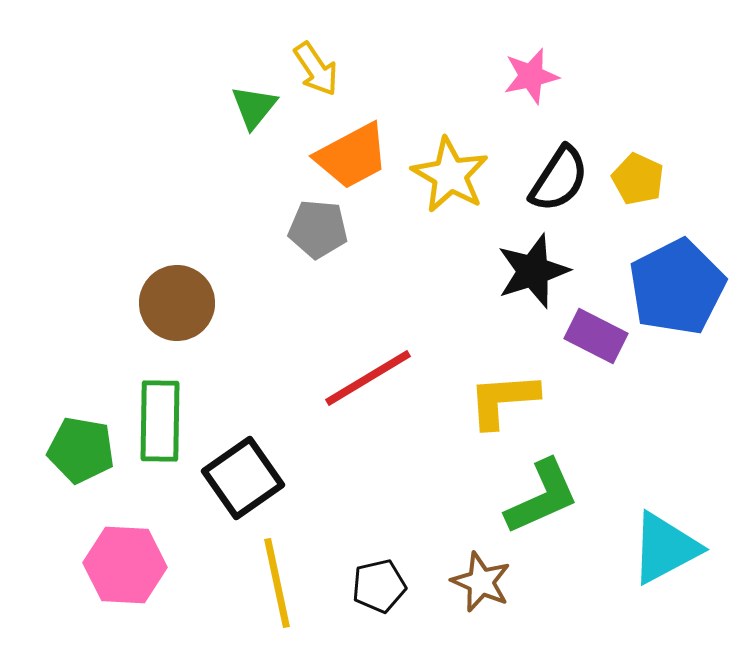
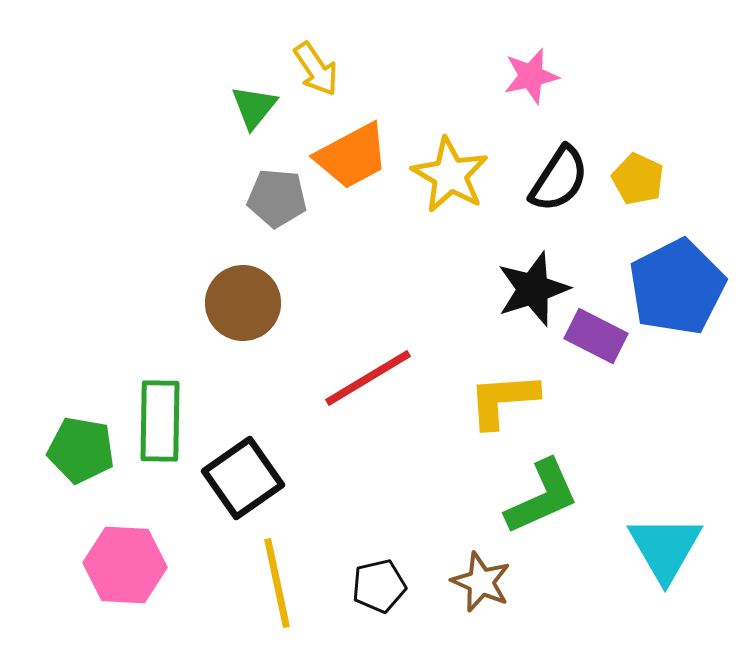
gray pentagon: moved 41 px left, 31 px up
black star: moved 18 px down
brown circle: moved 66 px right
cyan triangle: rotated 32 degrees counterclockwise
